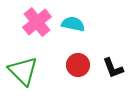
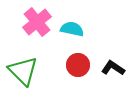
cyan semicircle: moved 1 px left, 5 px down
black L-shape: rotated 145 degrees clockwise
